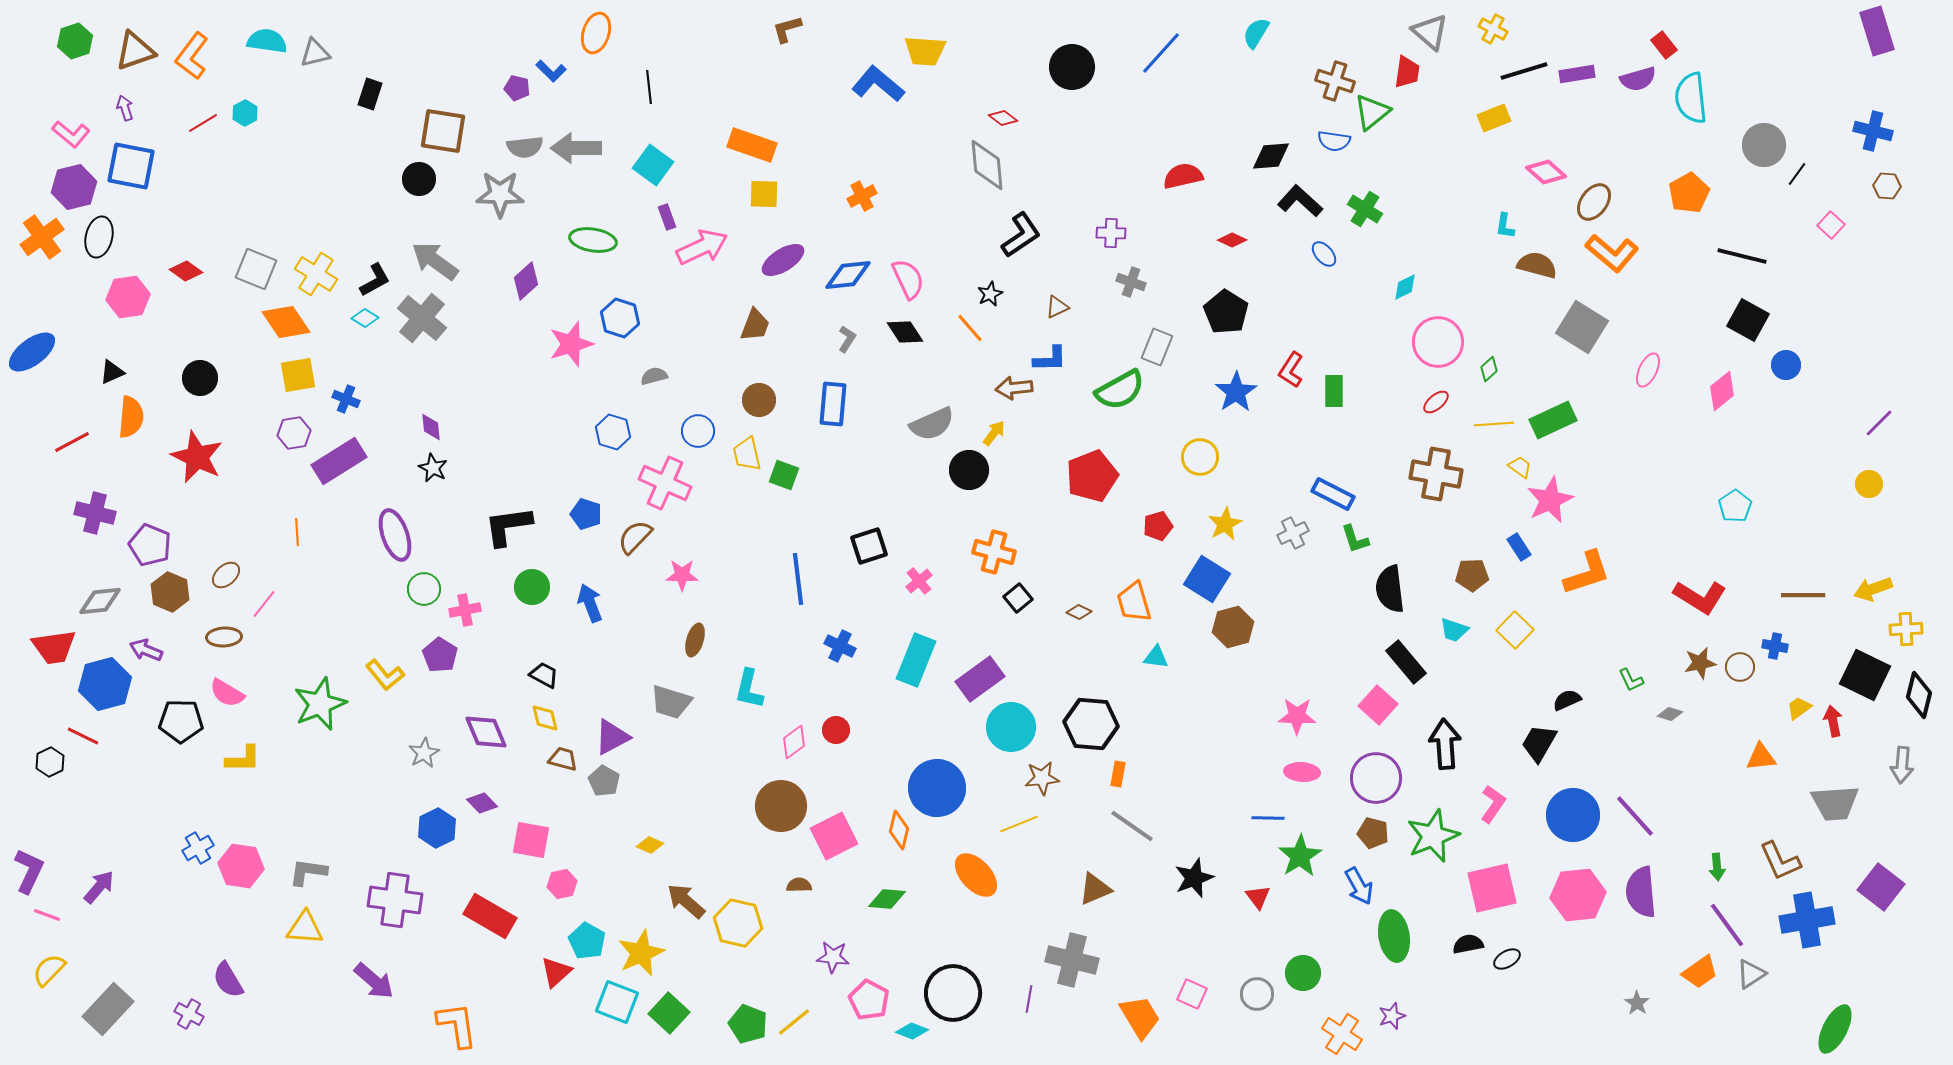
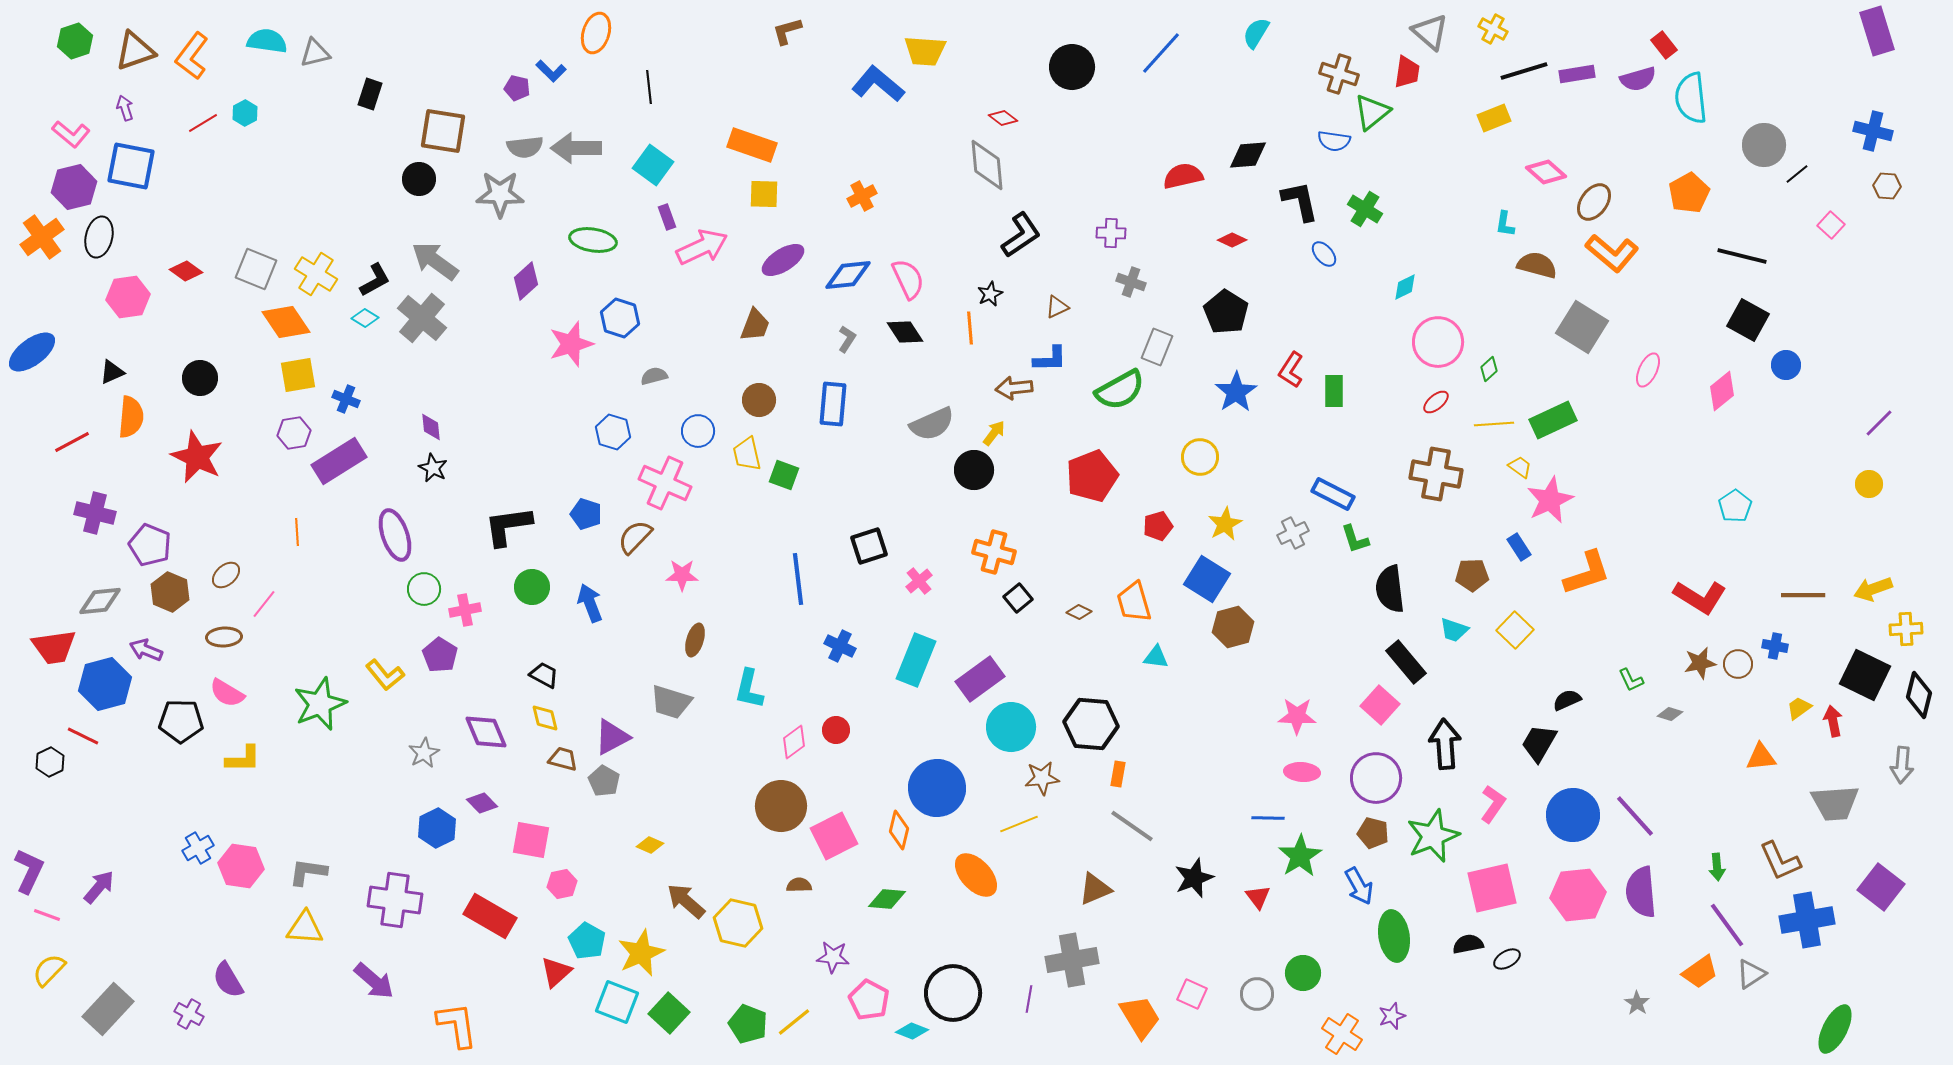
brown L-shape at (787, 29): moved 2 px down
brown cross at (1335, 81): moved 4 px right, 7 px up
black diamond at (1271, 156): moved 23 px left, 1 px up
black line at (1797, 174): rotated 15 degrees clockwise
black L-shape at (1300, 201): rotated 36 degrees clockwise
cyan L-shape at (1505, 226): moved 2 px up
orange line at (970, 328): rotated 36 degrees clockwise
black circle at (969, 470): moved 5 px right
brown circle at (1740, 667): moved 2 px left, 3 px up
pink square at (1378, 705): moved 2 px right
gray cross at (1072, 960): rotated 24 degrees counterclockwise
